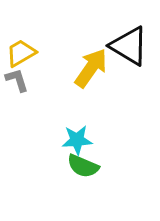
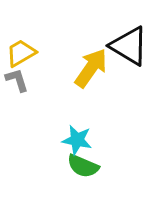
cyan star: rotated 16 degrees clockwise
